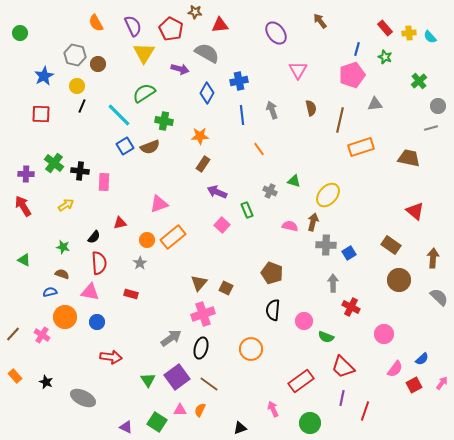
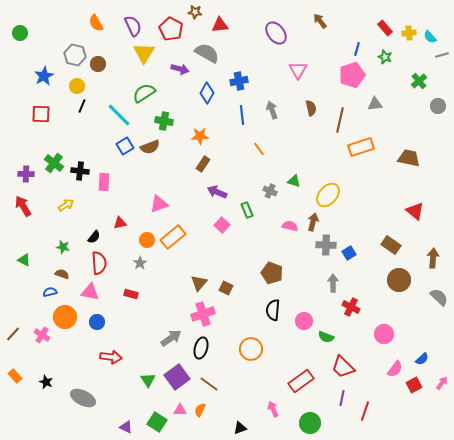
gray line at (431, 128): moved 11 px right, 73 px up
